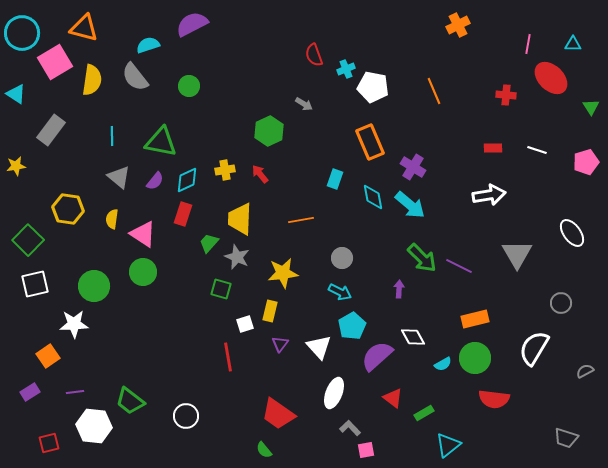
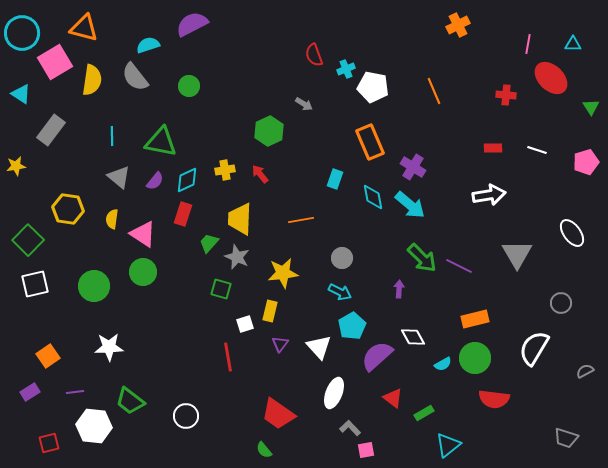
cyan triangle at (16, 94): moved 5 px right
white star at (74, 324): moved 35 px right, 23 px down
